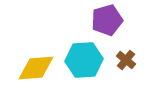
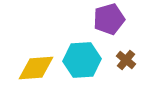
purple pentagon: moved 2 px right, 1 px up
cyan hexagon: moved 2 px left
